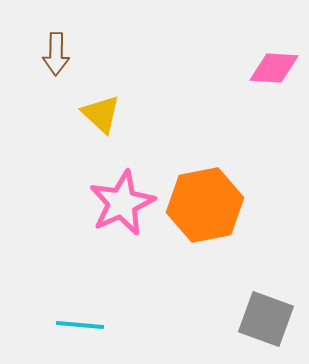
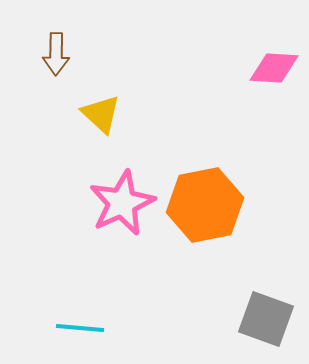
cyan line: moved 3 px down
